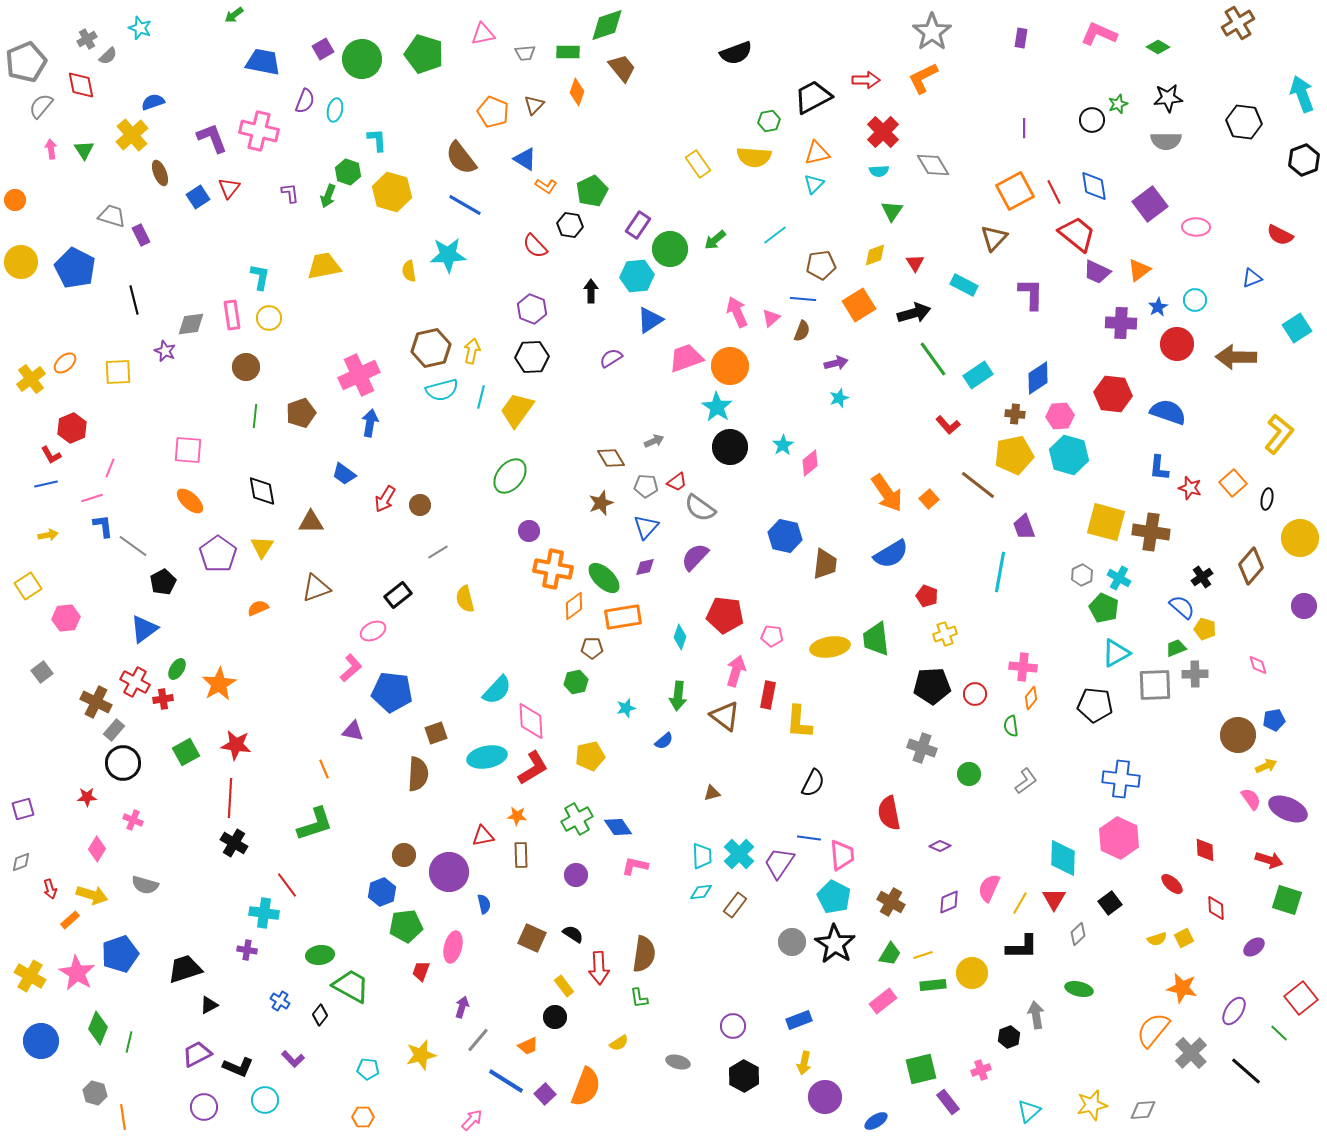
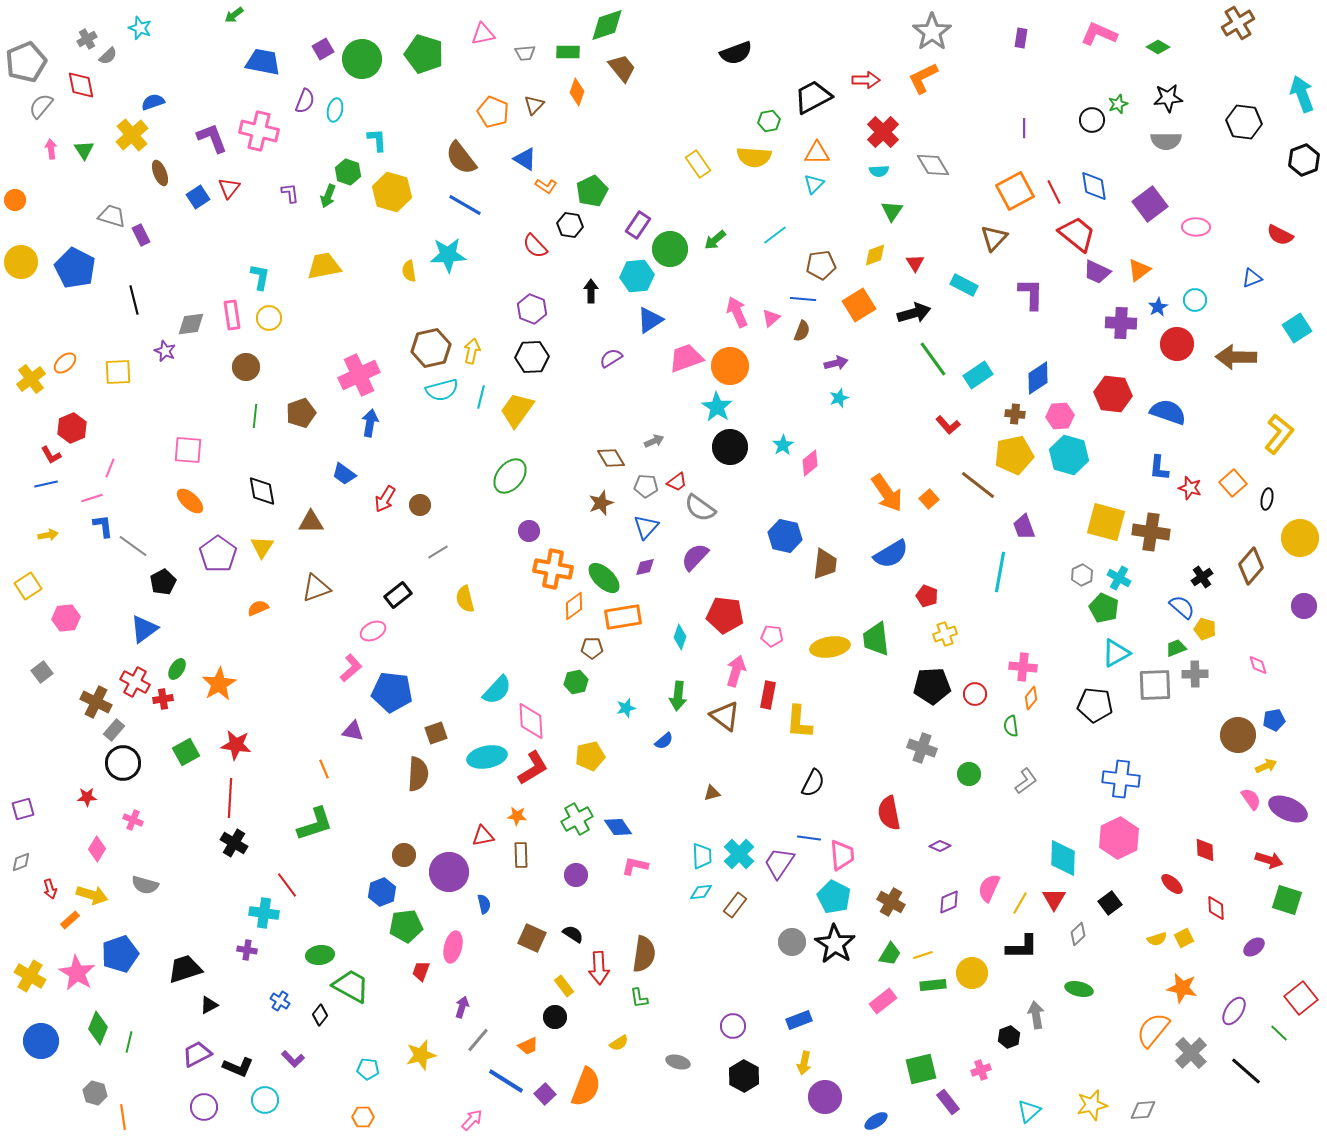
orange triangle at (817, 153): rotated 12 degrees clockwise
pink hexagon at (1119, 838): rotated 9 degrees clockwise
